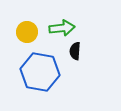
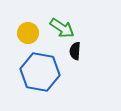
green arrow: rotated 40 degrees clockwise
yellow circle: moved 1 px right, 1 px down
